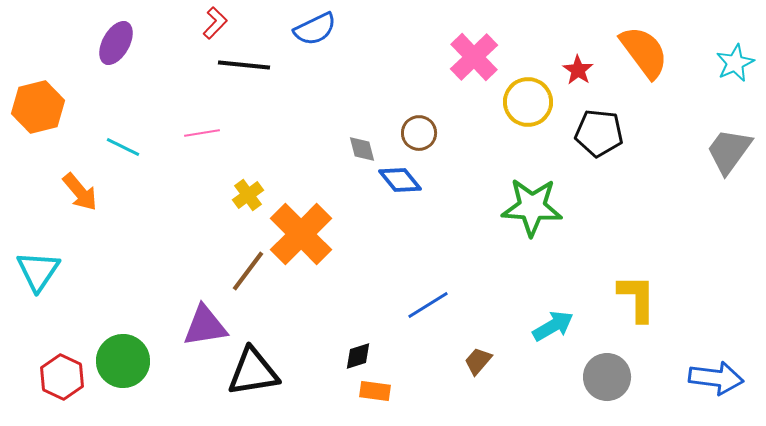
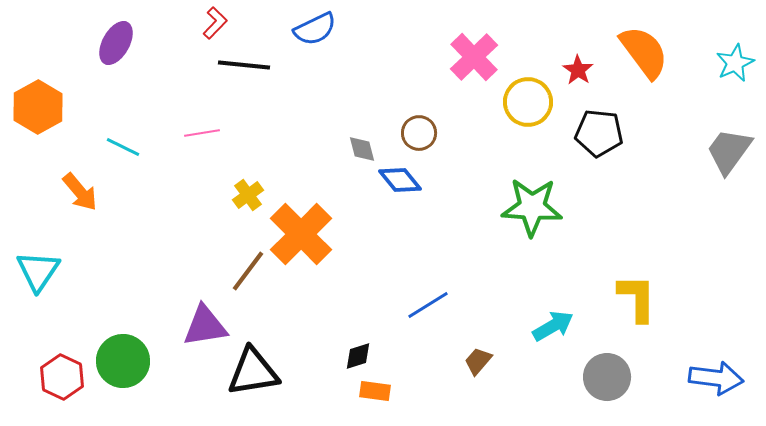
orange hexagon: rotated 15 degrees counterclockwise
